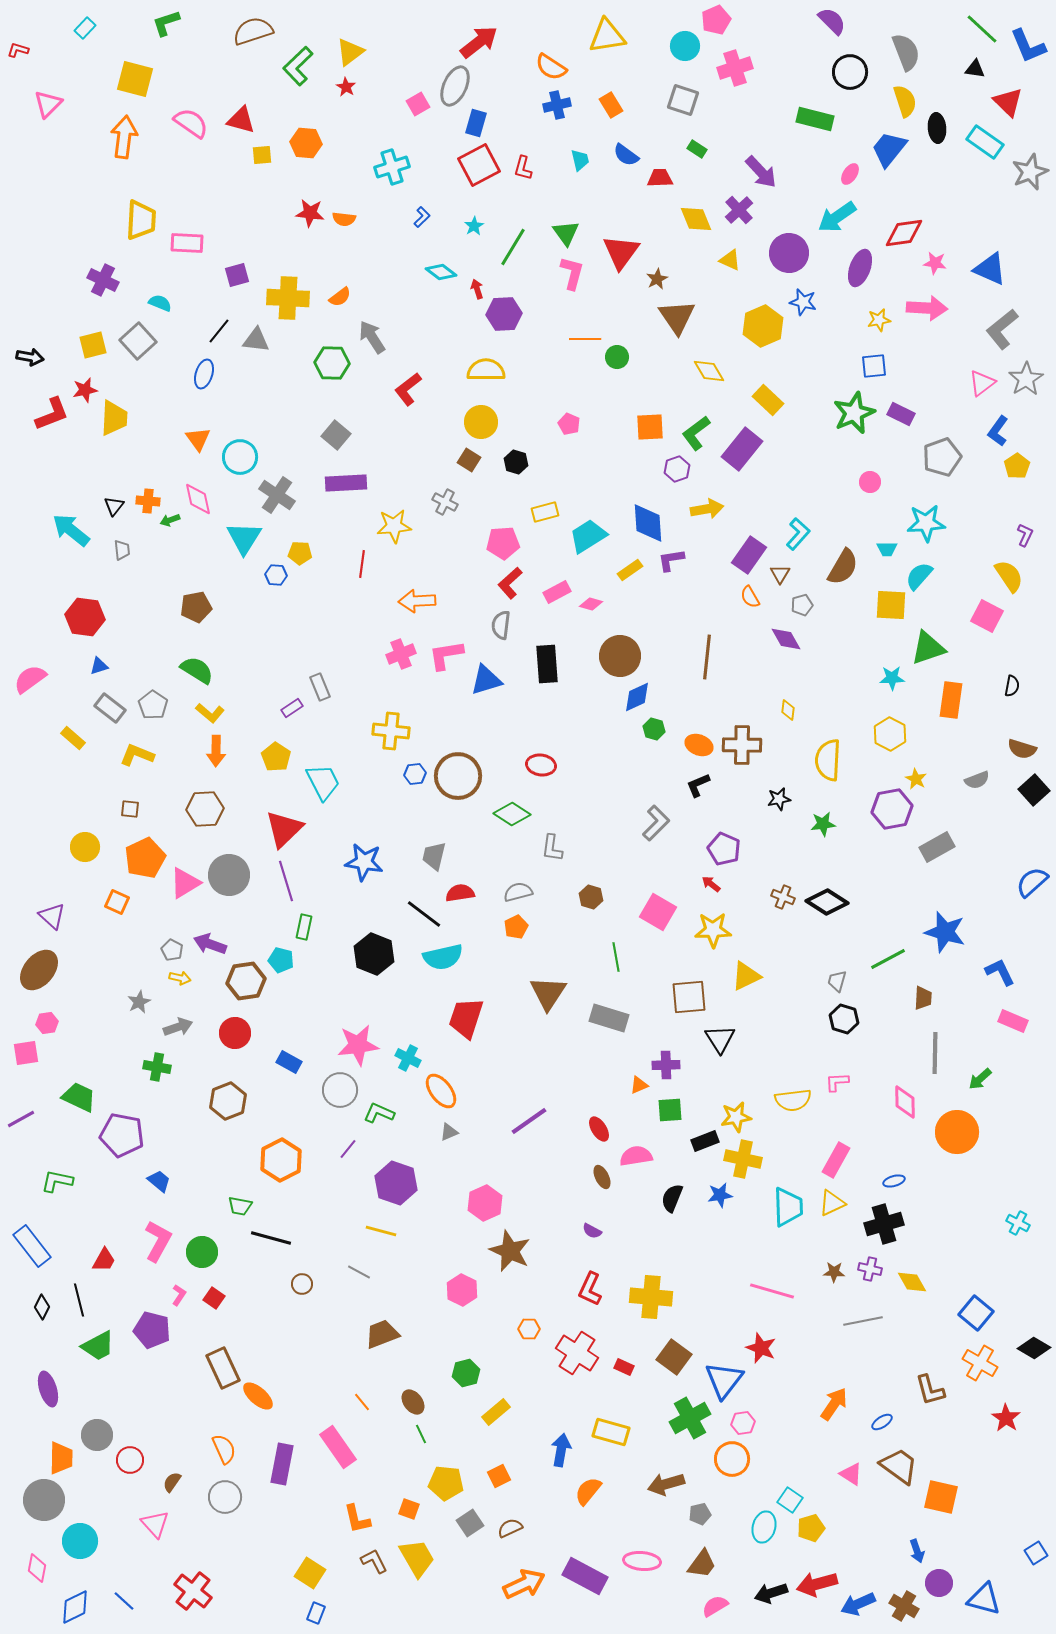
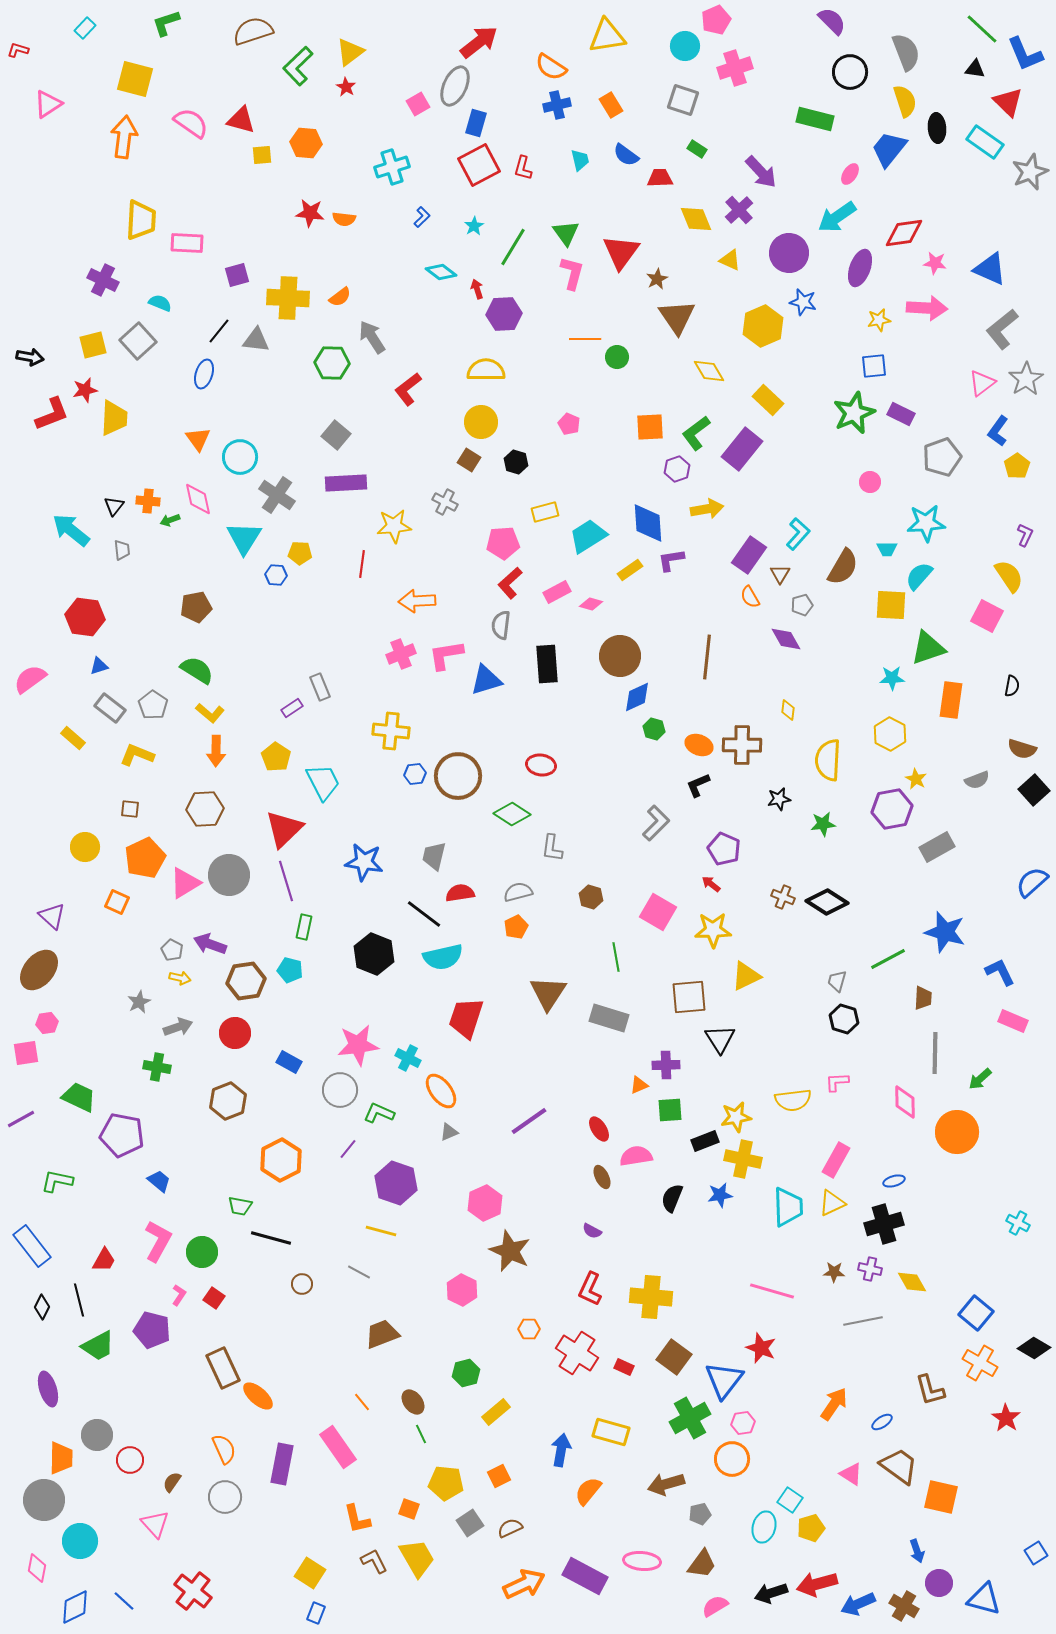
blue L-shape at (1028, 46): moved 3 px left, 8 px down
pink triangle at (48, 104): rotated 12 degrees clockwise
cyan pentagon at (281, 960): moved 9 px right, 10 px down
